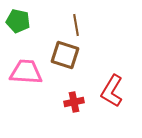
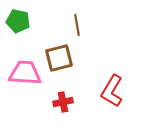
brown line: moved 1 px right
brown square: moved 6 px left, 3 px down; rotated 32 degrees counterclockwise
pink trapezoid: moved 1 px left, 1 px down
red cross: moved 11 px left
